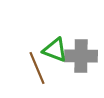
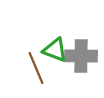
brown line: moved 1 px left
